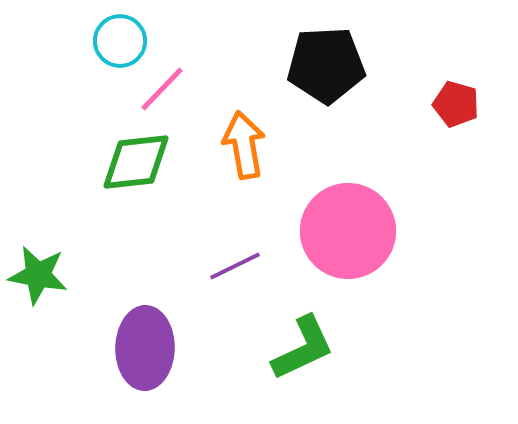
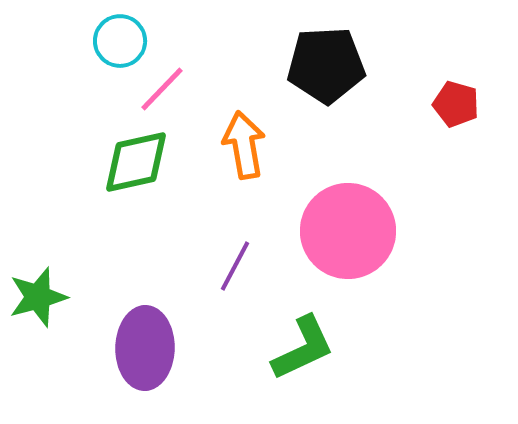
green diamond: rotated 6 degrees counterclockwise
purple line: rotated 36 degrees counterclockwise
green star: moved 22 px down; rotated 26 degrees counterclockwise
